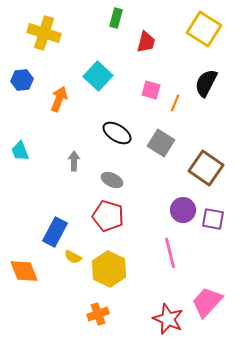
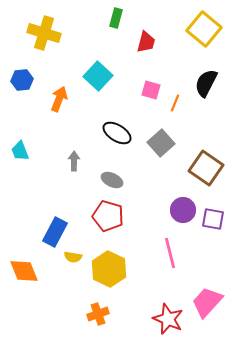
yellow square: rotated 8 degrees clockwise
gray square: rotated 16 degrees clockwise
yellow semicircle: rotated 18 degrees counterclockwise
